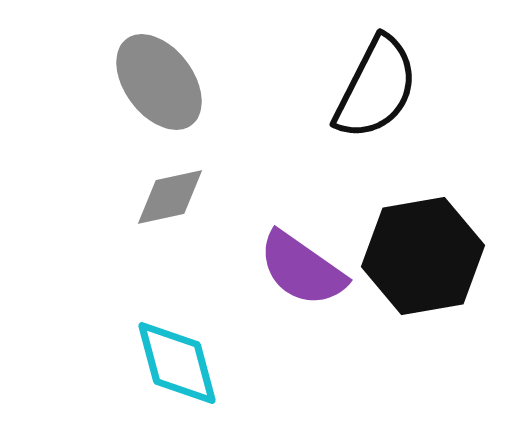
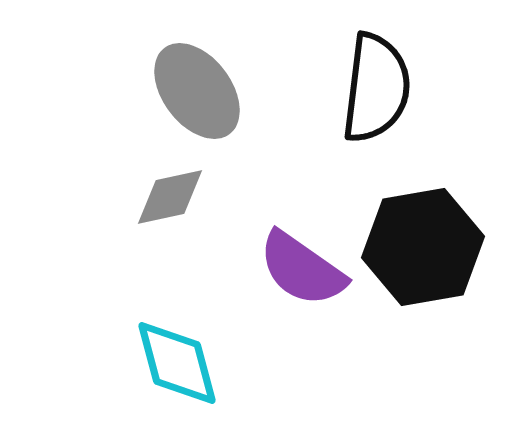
gray ellipse: moved 38 px right, 9 px down
black semicircle: rotated 20 degrees counterclockwise
black hexagon: moved 9 px up
